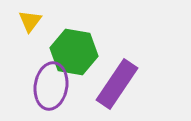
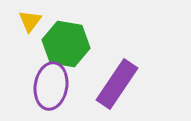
green hexagon: moved 8 px left, 8 px up
